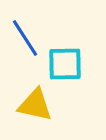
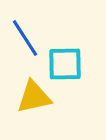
yellow triangle: moved 1 px left, 8 px up; rotated 24 degrees counterclockwise
